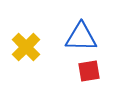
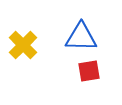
yellow cross: moved 3 px left, 2 px up
